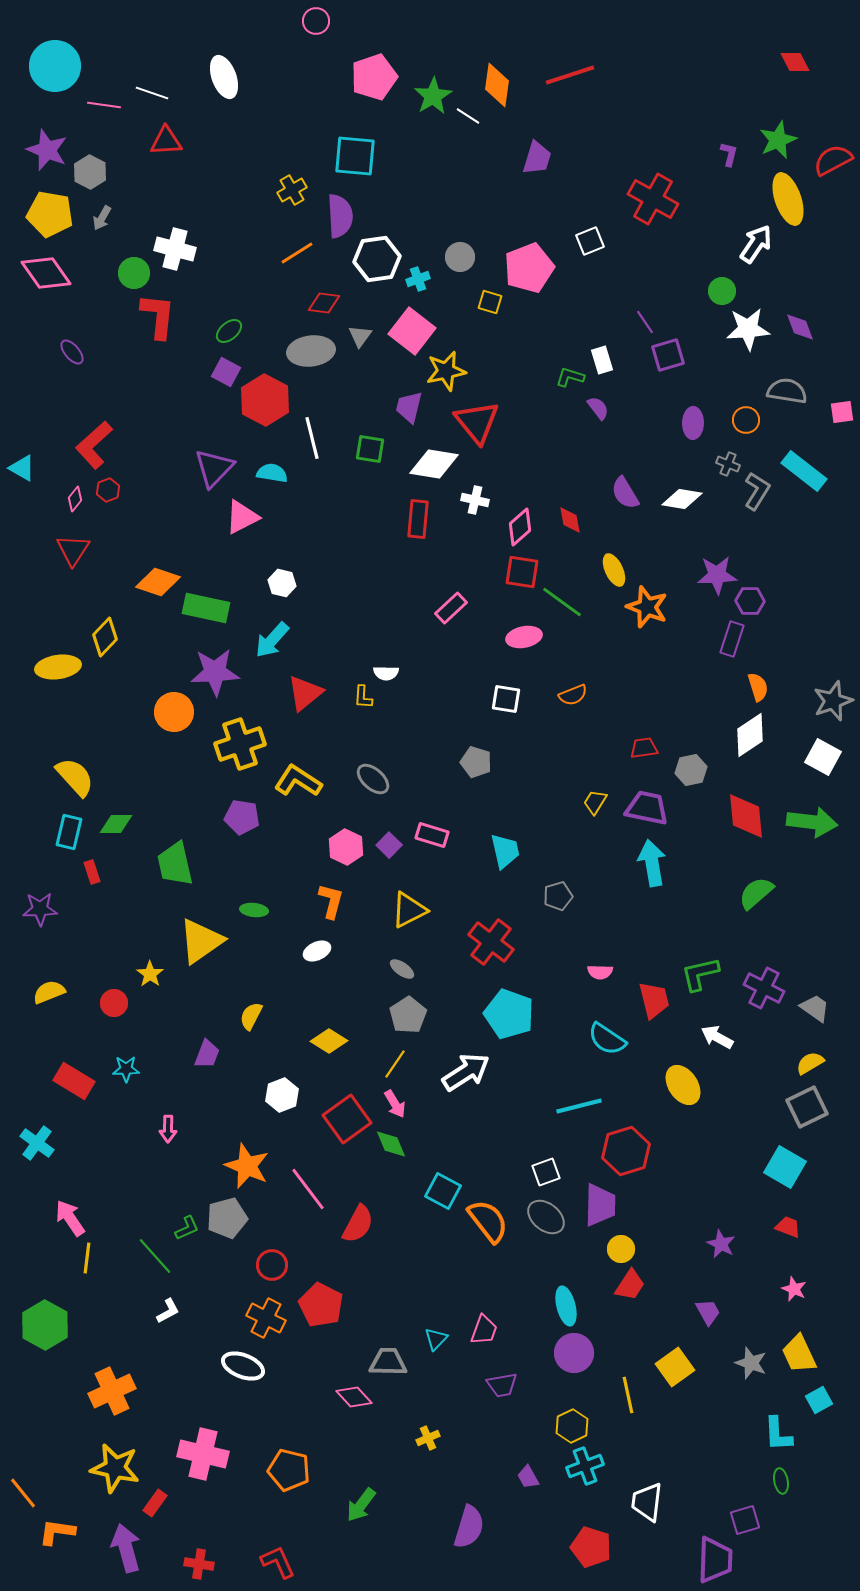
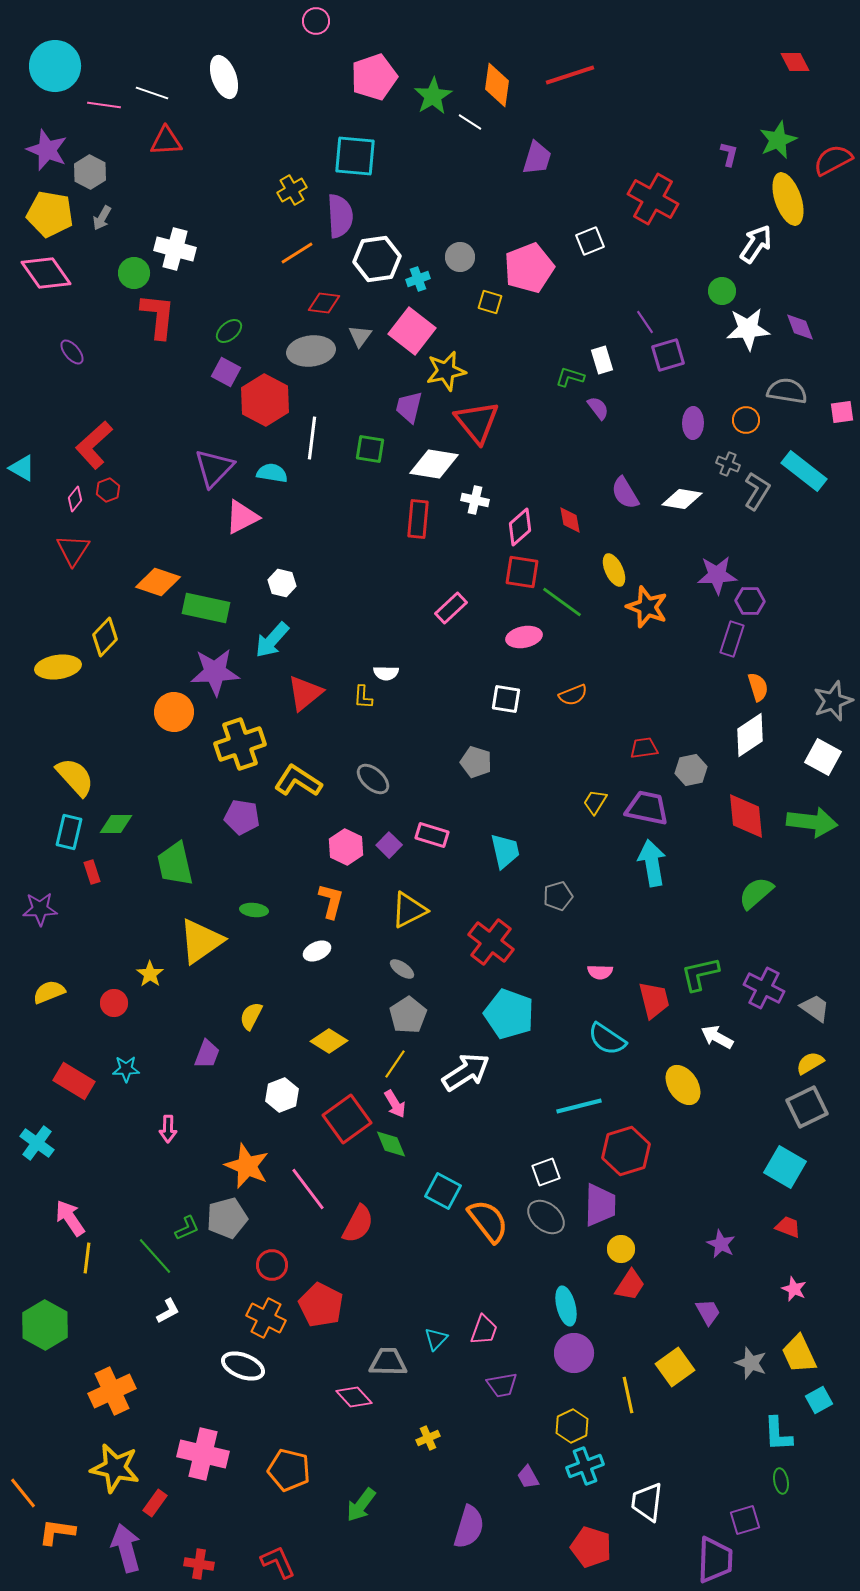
white line at (468, 116): moved 2 px right, 6 px down
white line at (312, 438): rotated 21 degrees clockwise
